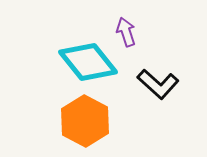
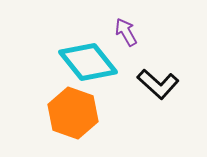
purple arrow: rotated 12 degrees counterclockwise
orange hexagon: moved 12 px left, 8 px up; rotated 9 degrees counterclockwise
